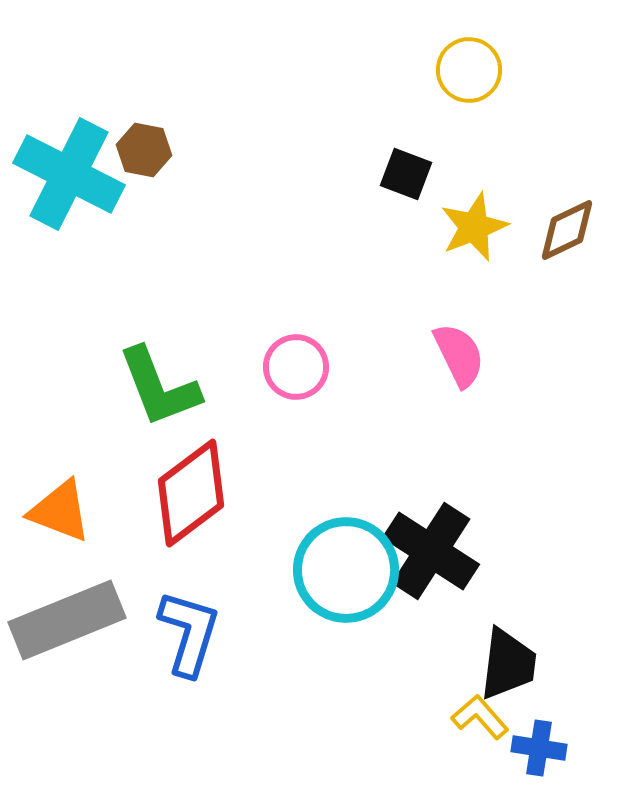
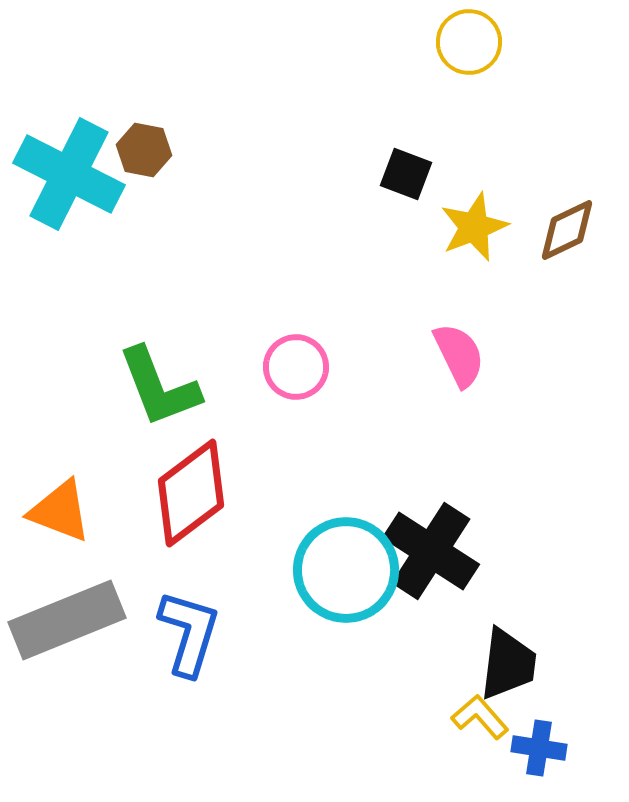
yellow circle: moved 28 px up
